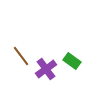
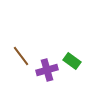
purple cross: moved 1 px right, 1 px down; rotated 20 degrees clockwise
